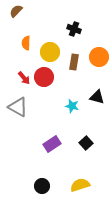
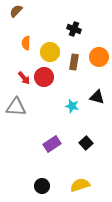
gray triangle: moved 2 px left; rotated 25 degrees counterclockwise
